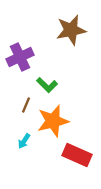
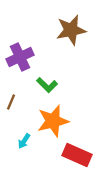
brown line: moved 15 px left, 3 px up
